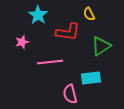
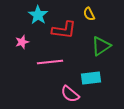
red L-shape: moved 4 px left, 2 px up
pink semicircle: rotated 36 degrees counterclockwise
